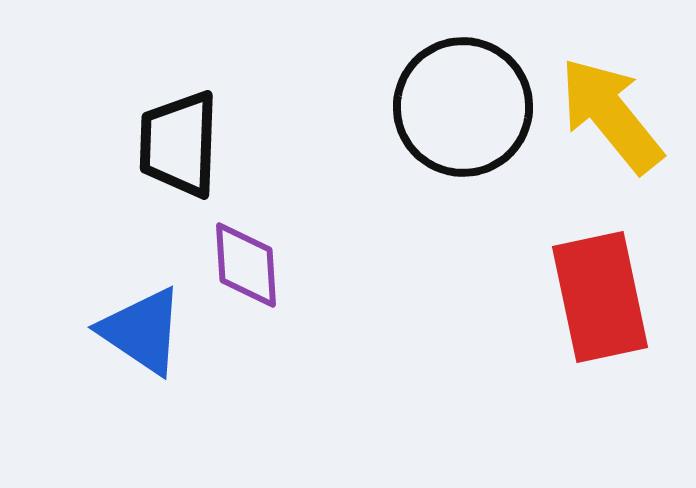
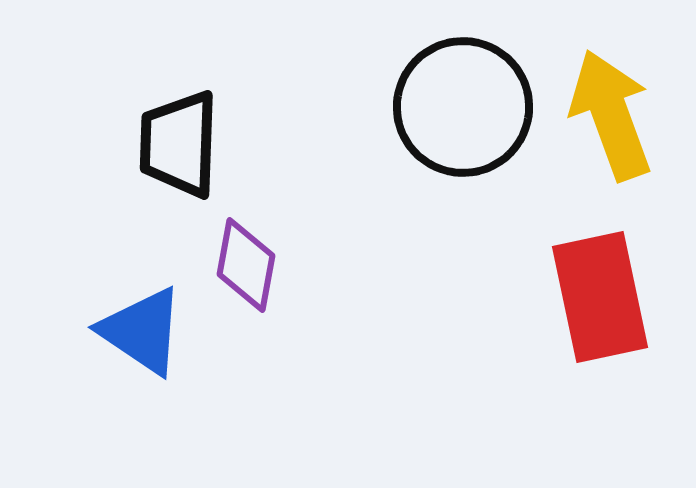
yellow arrow: rotated 19 degrees clockwise
purple diamond: rotated 14 degrees clockwise
